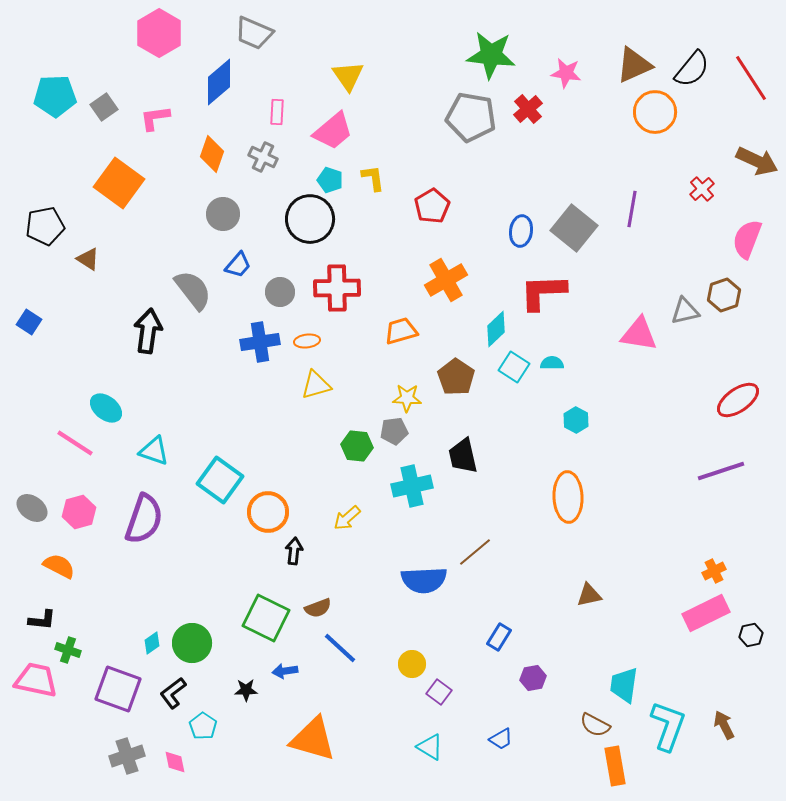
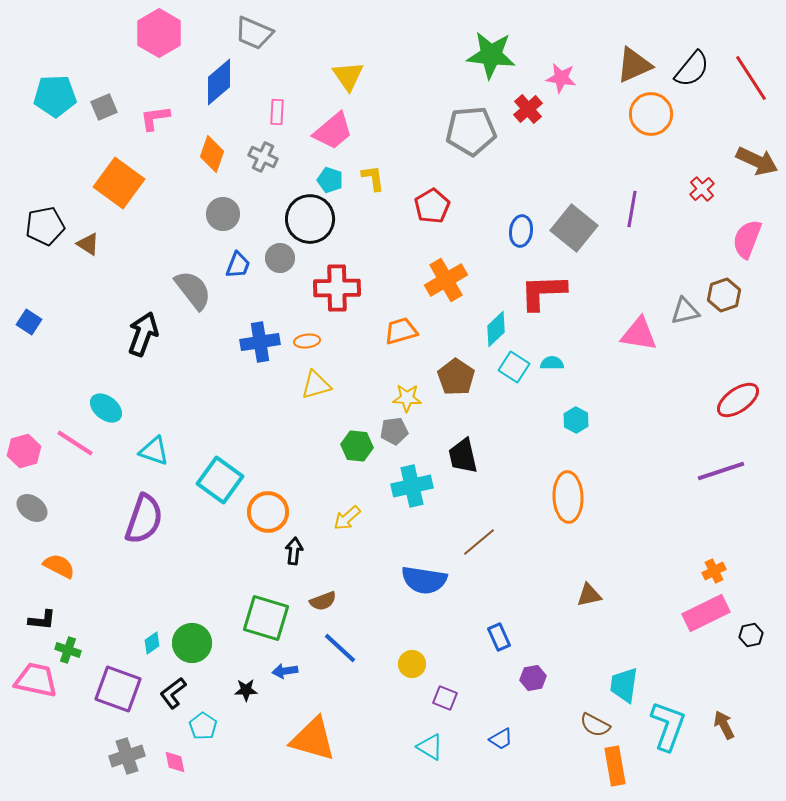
pink star at (566, 73): moved 5 px left, 5 px down
gray square at (104, 107): rotated 12 degrees clockwise
orange circle at (655, 112): moved 4 px left, 2 px down
gray pentagon at (471, 117): moved 14 px down; rotated 15 degrees counterclockwise
brown triangle at (88, 259): moved 15 px up
blue trapezoid at (238, 265): rotated 20 degrees counterclockwise
gray circle at (280, 292): moved 34 px up
black arrow at (148, 331): moved 5 px left, 3 px down; rotated 12 degrees clockwise
pink hexagon at (79, 512): moved 55 px left, 61 px up
brown line at (475, 552): moved 4 px right, 10 px up
blue semicircle at (424, 580): rotated 12 degrees clockwise
brown semicircle at (318, 608): moved 5 px right, 7 px up
green square at (266, 618): rotated 9 degrees counterclockwise
blue rectangle at (499, 637): rotated 56 degrees counterclockwise
purple square at (439, 692): moved 6 px right, 6 px down; rotated 15 degrees counterclockwise
